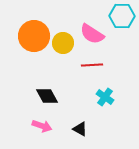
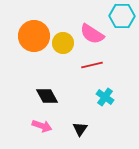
red line: rotated 10 degrees counterclockwise
black triangle: rotated 35 degrees clockwise
